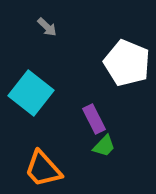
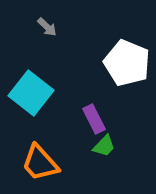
orange trapezoid: moved 3 px left, 6 px up
